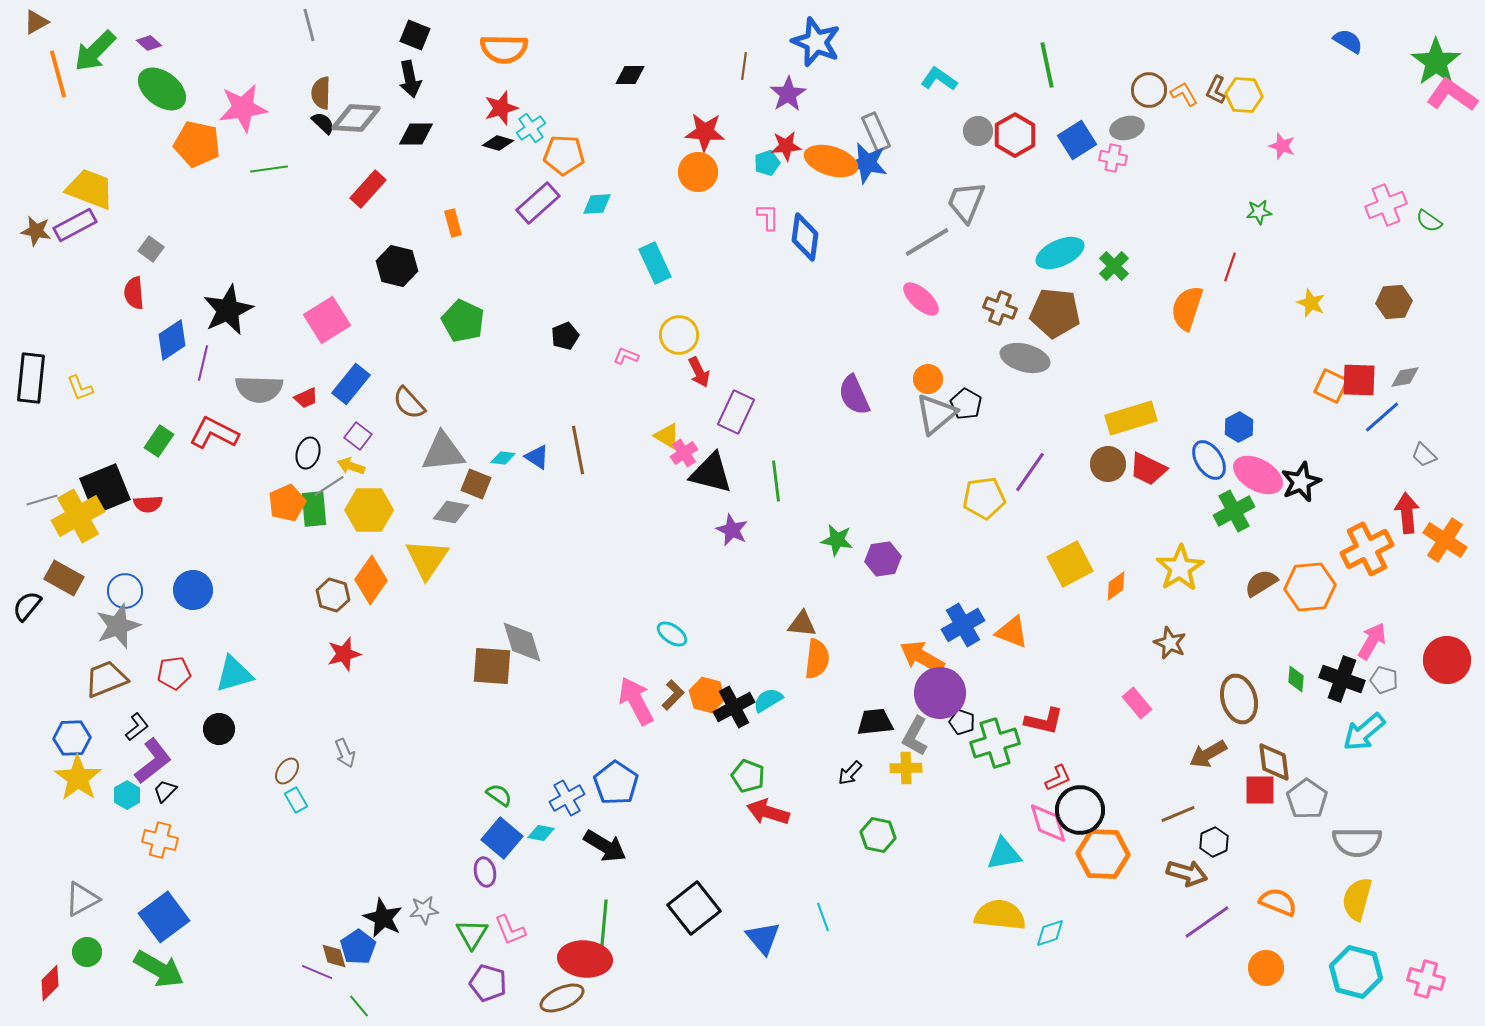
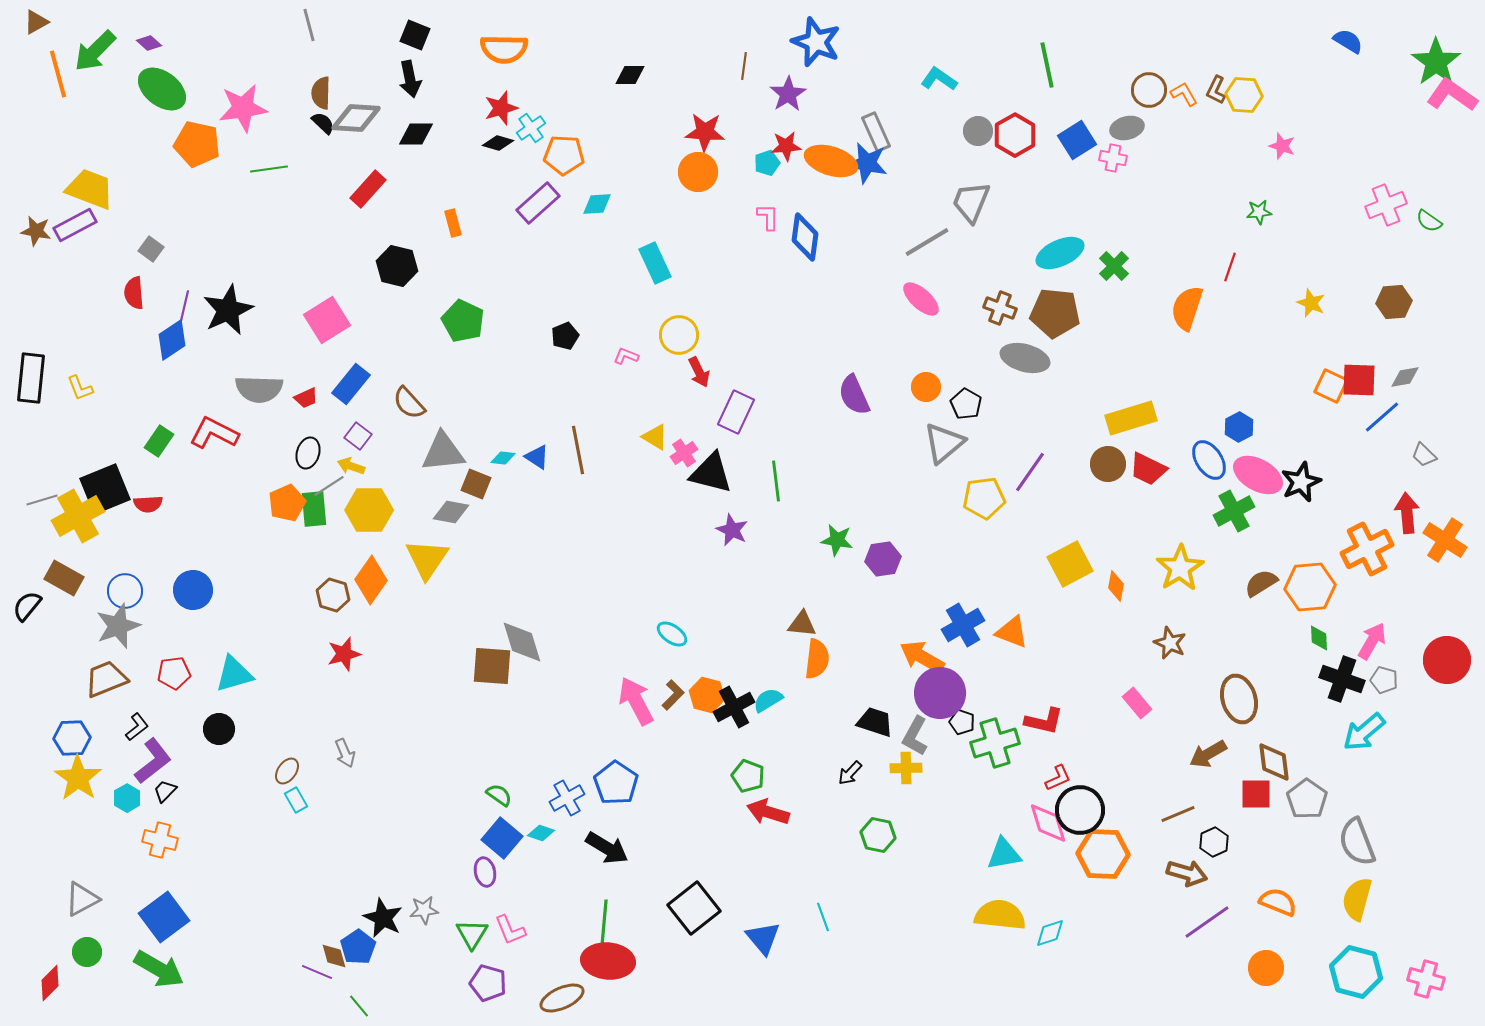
gray trapezoid at (966, 202): moved 5 px right
purple line at (203, 363): moved 19 px left, 55 px up
orange circle at (928, 379): moved 2 px left, 8 px down
gray triangle at (936, 414): moved 8 px right, 29 px down
yellow triangle at (667, 436): moved 12 px left, 1 px down
orange diamond at (1116, 586): rotated 44 degrees counterclockwise
green diamond at (1296, 679): moved 23 px right, 41 px up; rotated 8 degrees counterclockwise
black trapezoid at (875, 722): rotated 24 degrees clockwise
red square at (1260, 790): moved 4 px left, 4 px down
cyan hexagon at (127, 795): moved 3 px down
cyan diamond at (541, 833): rotated 8 degrees clockwise
gray semicircle at (1357, 842): rotated 69 degrees clockwise
black arrow at (605, 846): moved 2 px right, 2 px down
red ellipse at (585, 959): moved 23 px right, 2 px down
